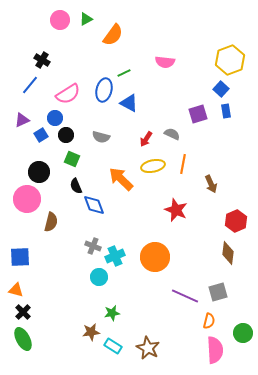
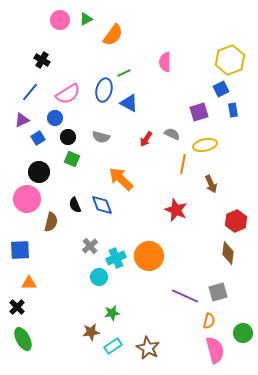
pink semicircle at (165, 62): rotated 84 degrees clockwise
blue line at (30, 85): moved 7 px down
blue square at (221, 89): rotated 21 degrees clockwise
blue rectangle at (226, 111): moved 7 px right, 1 px up
purple square at (198, 114): moved 1 px right, 2 px up
blue square at (41, 135): moved 3 px left, 3 px down
black circle at (66, 135): moved 2 px right, 2 px down
yellow ellipse at (153, 166): moved 52 px right, 21 px up
black semicircle at (76, 186): moved 1 px left, 19 px down
blue diamond at (94, 205): moved 8 px right
gray cross at (93, 246): moved 3 px left; rotated 28 degrees clockwise
cyan cross at (115, 256): moved 1 px right, 2 px down
blue square at (20, 257): moved 7 px up
orange circle at (155, 257): moved 6 px left, 1 px up
orange triangle at (16, 290): moved 13 px right, 7 px up; rotated 14 degrees counterclockwise
black cross at (23, 312): moved 6 px left, 5 px up
cyan rectangle at (113, 346): rotated 66 degrees counterclockwise
pink semicircle at (215, 350): rotated 12 degrees counterclockwise
